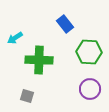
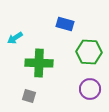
blue rectangle: rotated 36 degrees counterclockwise
green cross: moved 3 px down
gray square: moved 2 px right
